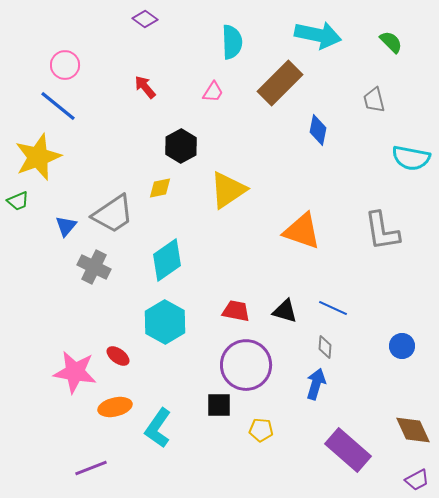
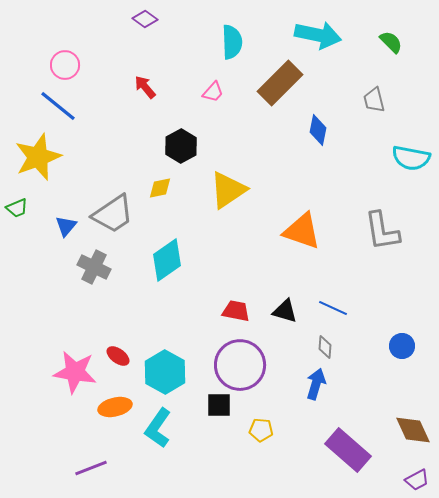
pink trapezoid at (213, 92): rotated 10 degrees clockwise
green trapezoid at (18, 201): moved 1 px left, 7 px down
cyan hexagon at (165, 322): moved 50 px down
purple circle at (246, 365): moved 6 px left
